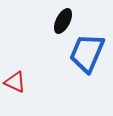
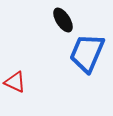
black ellipse: moved 1 px up; rotated 60 degrees counterclockwise
